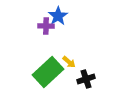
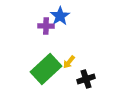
blue star: moved 2 px right
yellow arrow: rotated 88 degrees clockwise
green rectangle: moved 2 px left, 3 px up
